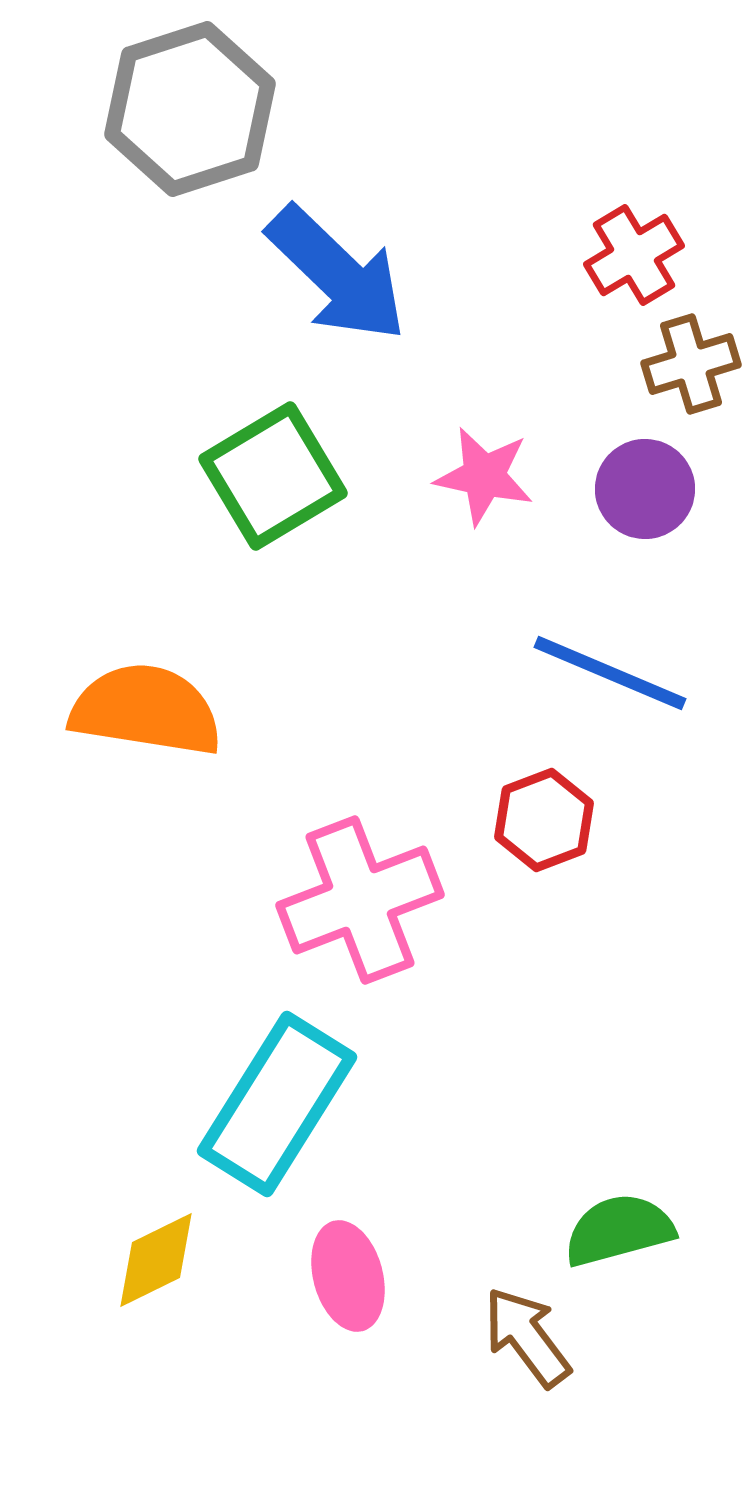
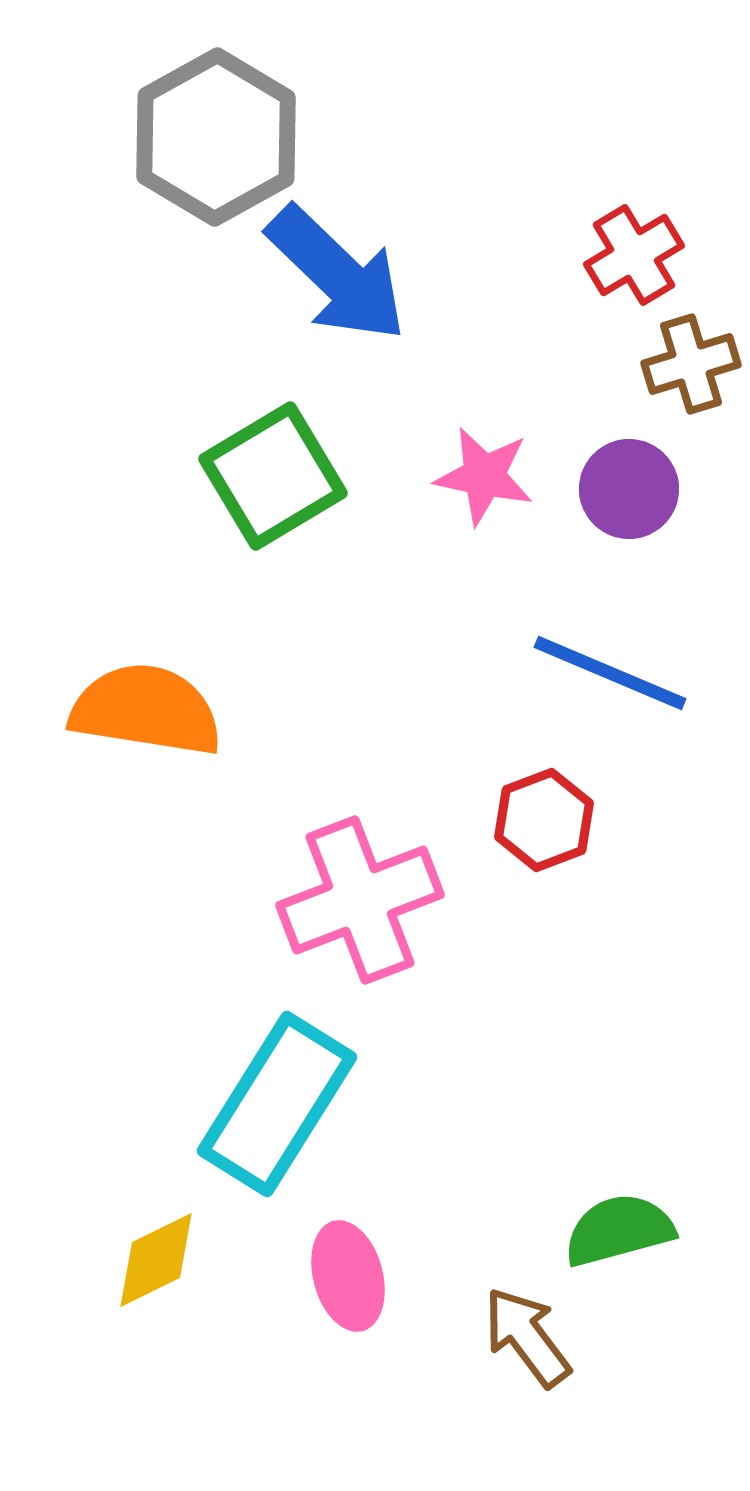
gray hexagon: moved 26 px right, 28 px down; rotated 11 degrees counterclockwise
purple circle: moved 16 px left
